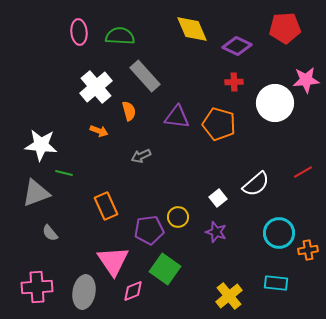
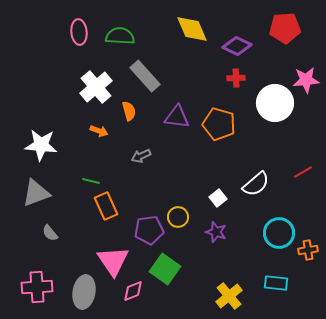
red cross: moved 2 px right, 4 px up
green line: moved 27 px right, 8 px down
